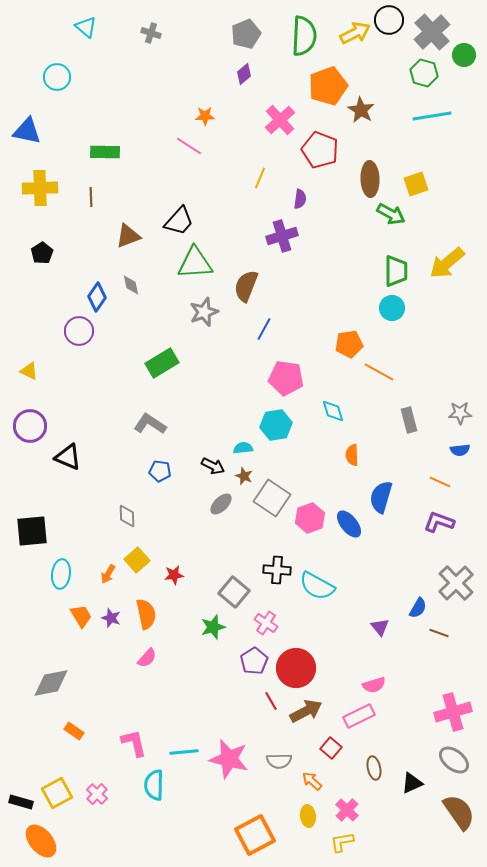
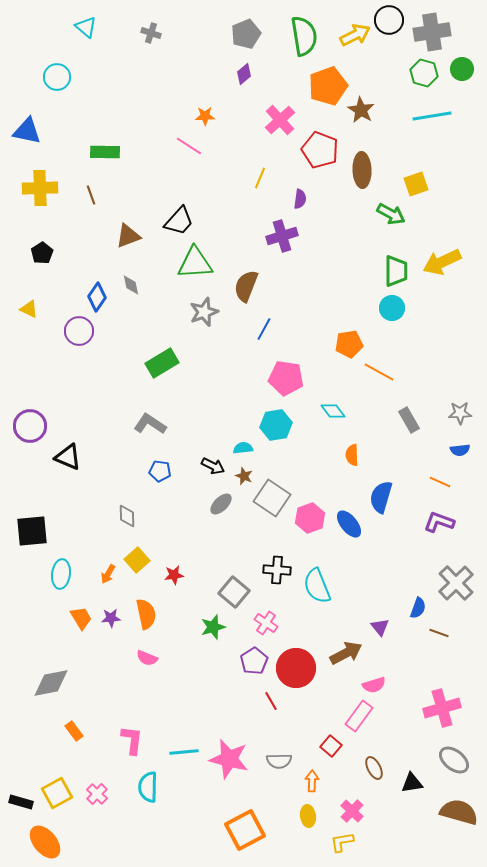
gray cross at (432, 32): rotated 33 degrees clockwise
yellow arrow at (355, 33): moved 2 px down
green semicircle at (304, 36): rotated 12 degrees counterclockwise
green circle at (464, 55): moved 2 px left, 14 px down
brown ellipse at (370, 179): moved 8 px left, 9 px up
brown line at (91, 197): moved 2 px up; rotated 18 degrees counterclockwise
yellow arrow at (447, 263): moved 5 px left, 1 px up; rotated 15 degrees clockwise
yellow triangle at (29, 371): moved 62 px up
cyan diamond at (333, 411): rotated 20 degrees counterclockwise
gray rectangle at (409, 420): rotated 15 degrees counterclockwise
cyan semicircle at (317, 586): rotated 39 degrees clockwise
blue semicircle at (418, 608): rotated 10 degrees counterclockwise
orange trapezoid at (81, 616): moved 2 px down
purple star at (111, 618): rotated 24 degrees counterclockwise
pink semicircle at (147, 658): rotated 70 degrees clockwise
brown arrow at (306, 711): moved 40 px right, 58 px up
pink cross at (453, 712): moved 11 px left, 4 px up
pink rectangle at (359, 716): rotated 28 degrees counterclockwise
orange rectangle at (74, 731): rotated 18 degrees clockwise
pink L-shape at (134, 743): moved 2 px left, 3 px up; rotated 20 degrees clockwise
red square at (331, 748): moved 2 px up
brown ellipse at (374, 768): rotated 15 degrees counterclockwise
orange arrow at (312, 781): rotated 50 degrees clockwise
black triangle at (412, 783): rotated 15 degrees clockwise
cyan semicircle at (154, 785): moved 6 px left, 2 px down
pink cross at (347, 810): moved 5 px right, 1 px down
brown semicircle at (459, 812): rotated 39 degrees counterclockwise
orange square at (255, 835): moved 10 px left, 5 px up
orange ellipse at (41, 841): moved 4 px right, 1 px down
